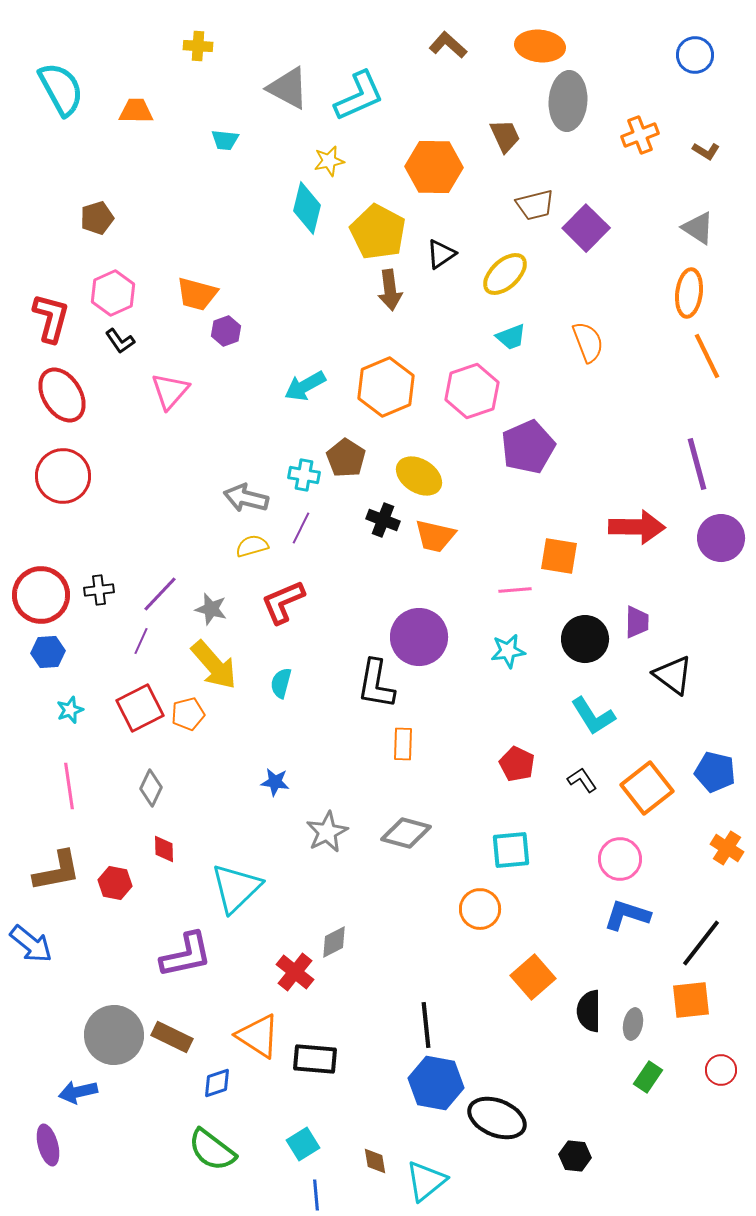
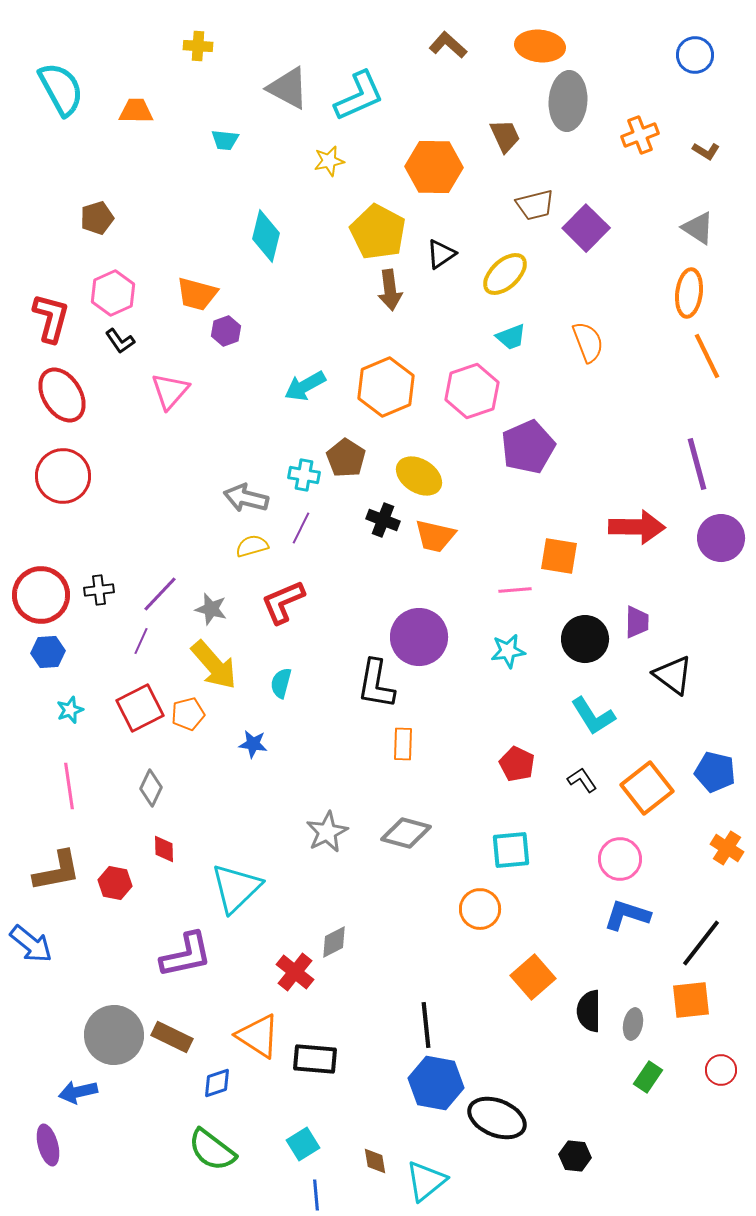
cyan diamond at (307, 208): moved 41 px left, 28 px down
blue star at (275, 782): moved 22 px left, 38 px up
